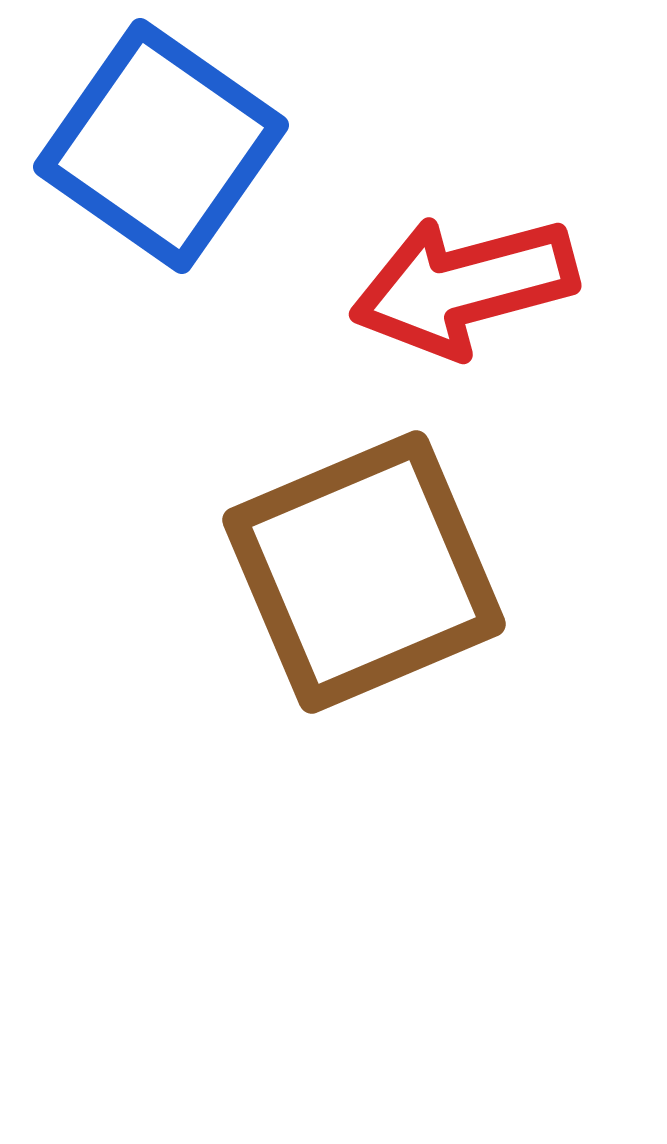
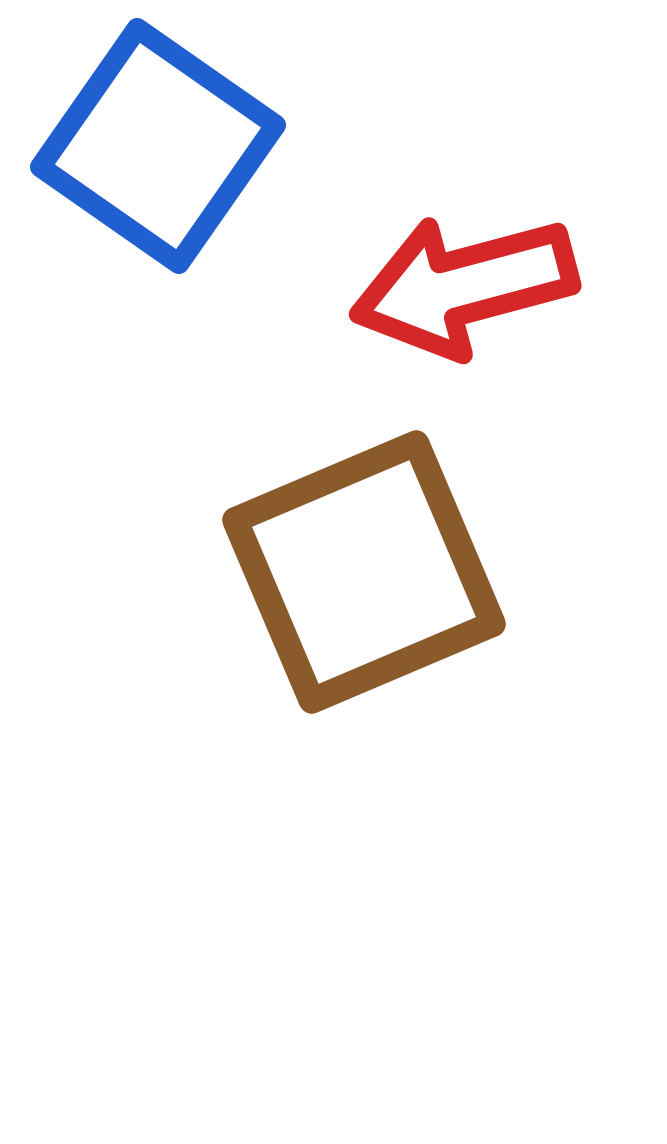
blue square: moved 3 px left
